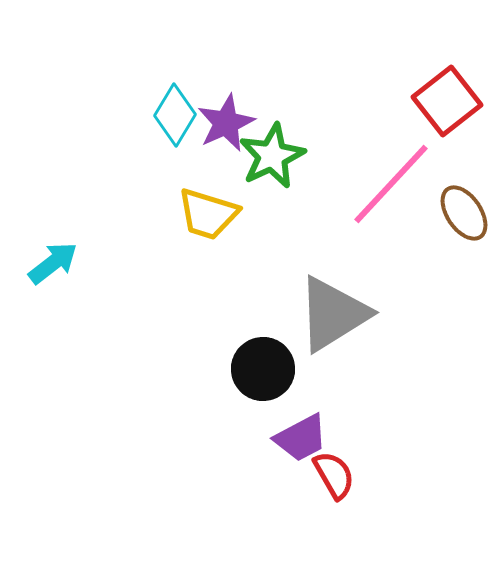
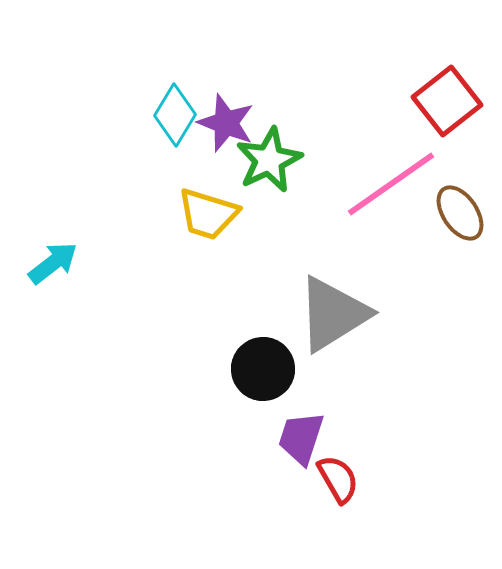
purple star: rotated 26 degrees counterclockwise
green star: moved 3 px left, 4 px down
pink line: rotated 12 degrees clockwise
brown ellipse: moved 4 px left
purple trapezoid: rotated 136 degrees clockwise
red semicircle: moved 4 px right, 4 px down
